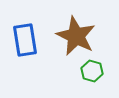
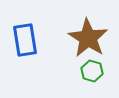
brown star: moved 12 px right, 2 px down; rotated 6 degrees clockwise
